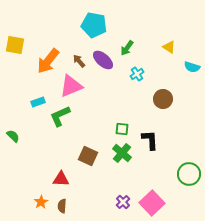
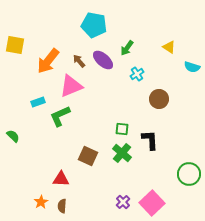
brown circle: moved 4 px left
